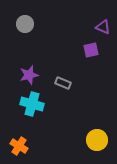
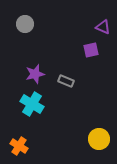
purple star: moved 6 px right, 1 px up
gray rectangle: moved 3 px right, 2 px up
cyan cross: rotated 15 degrees clockwise
yellow circle: moved 2 px right, 1 px up
